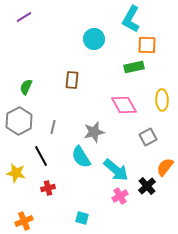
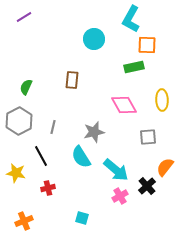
gray square: rotated 24 degrees clockwise
